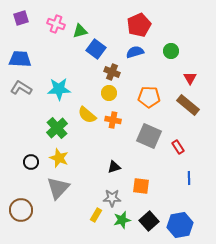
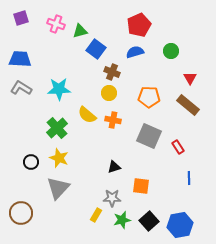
brown circle: moved 3 px down
